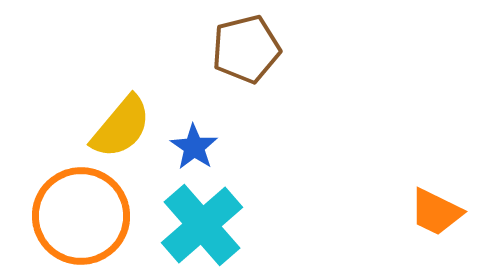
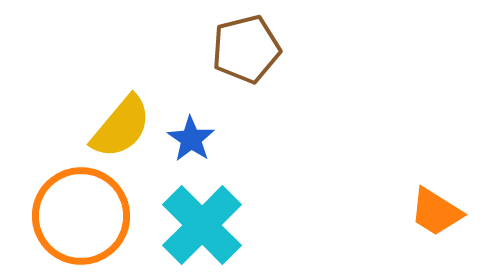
blue star: moved 3 px left, 8 px up
orange trapezoid: rotated 6 degrees clockwise
cyan cross: rotated 4 degrees counterclockwise
